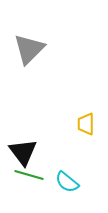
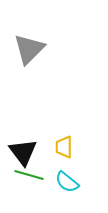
yellow trapezoid: moved 22 px left, 23 px down
